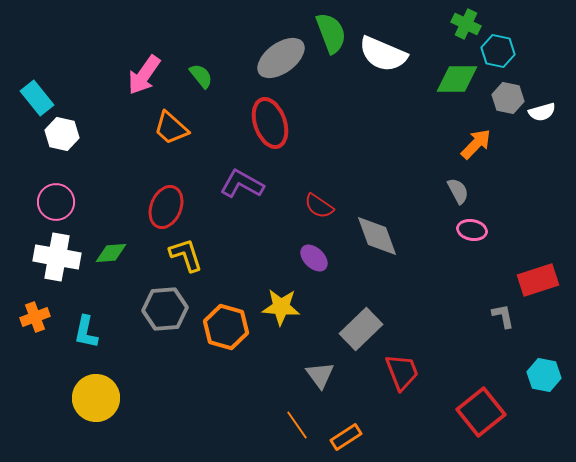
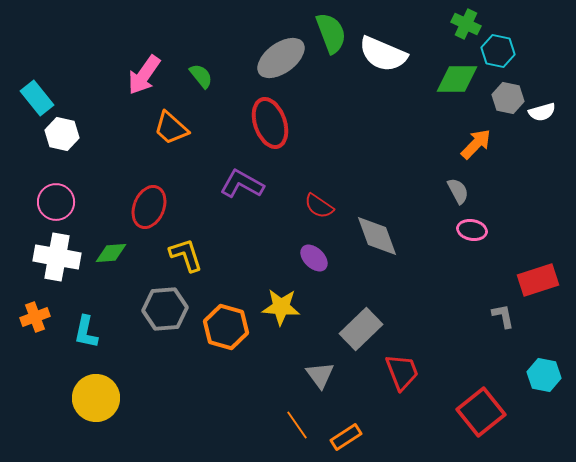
red ellipse at (166, 207): moved 17 px left
